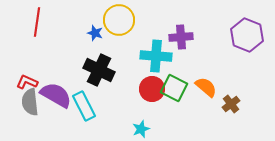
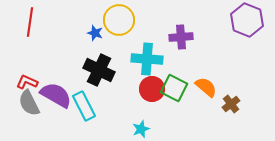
red line: moved 7 px left
purple hexagon: moved 15 px up
cyan cross: moved 9 px left, 3 px down
gray semicircle: moved 1 px left, 1 px down; rotated 20 degrees counterclockwise
